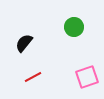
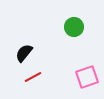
black semicircle: moved 10 px down
